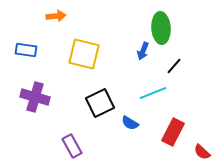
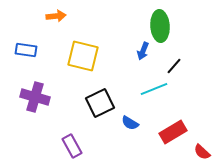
green ellipse: moved 1 px left, 2 px up
yellow square: moved 1 px left, 2 px down
cyan line: moved 1 px right, 4 px up
red rectangle: rotated 32 degrees clockwise
